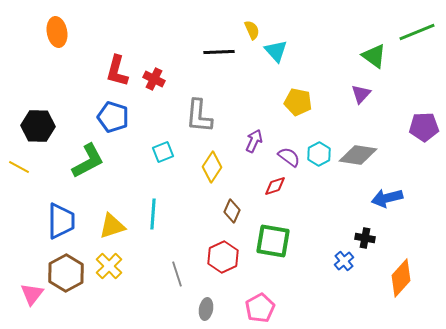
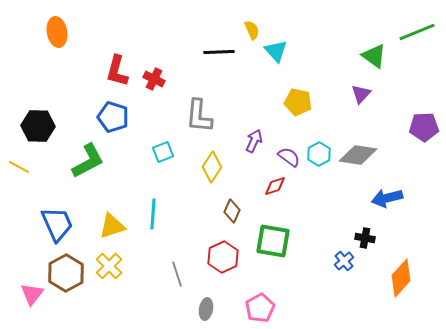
blue trapezoid: moved 4 px left, 3 px down; rotated 24 degrees counterclockwise
